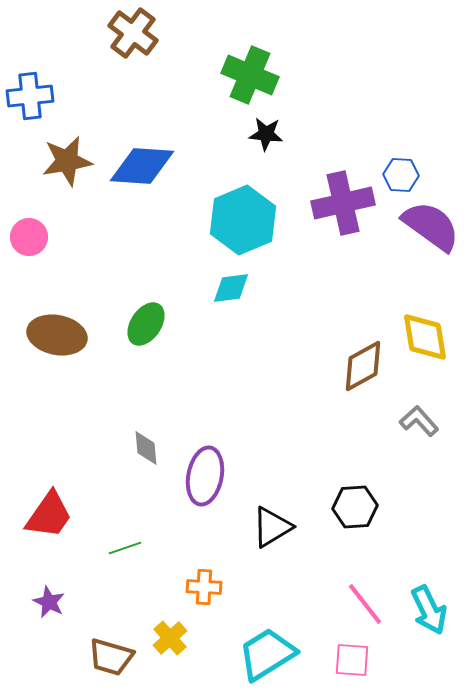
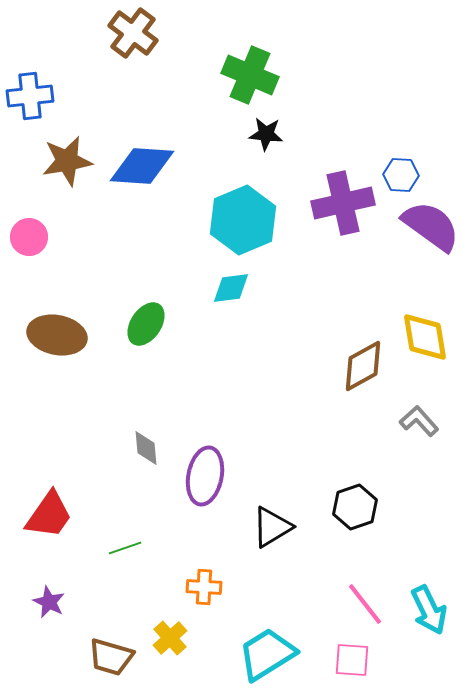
black hexagon: rotated 15 degrees counterclockwise
